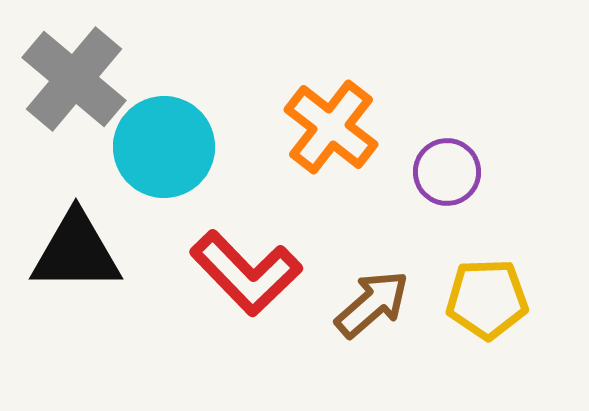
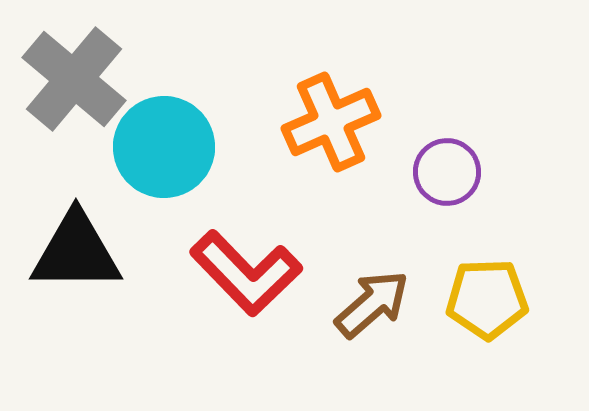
orange cross: moved 5 px up; rotated 28 degrees clockwise
